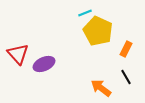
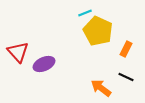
red triangle: moved 2 px up
black line: rotated 35 degrees counterclockwise
